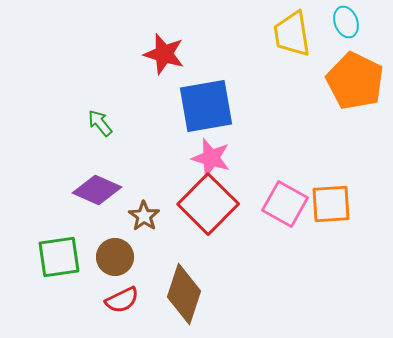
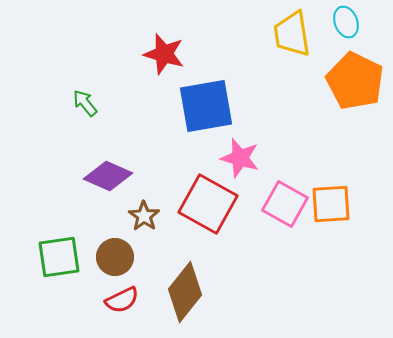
green arrow: moved 15 px left, 20 px up
pink star: moved 29 px right
purple diamond: moved 11 px right, 14 px up
red square: rotated 16 degrees counterclockwise
brown diamond: moved 1 px right, 2 px up; rotated 20 degrees clockwise
